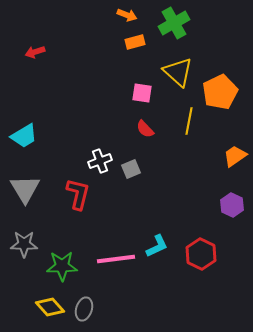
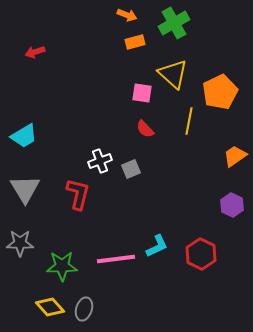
yellow triangle: moved 5 px left, 2 px down
gray star: moved 4 px left, 1 px up
